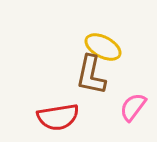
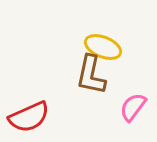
yellow ellipse: rotated 6 degrees counterclockwise
red semicircle: moved 29 px left; rotated 15 degrees counterclockwise
